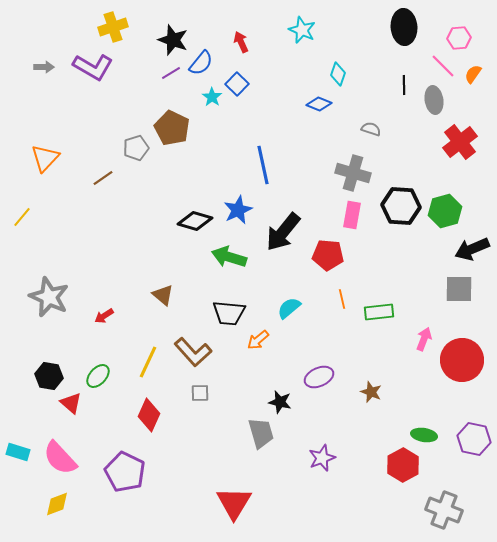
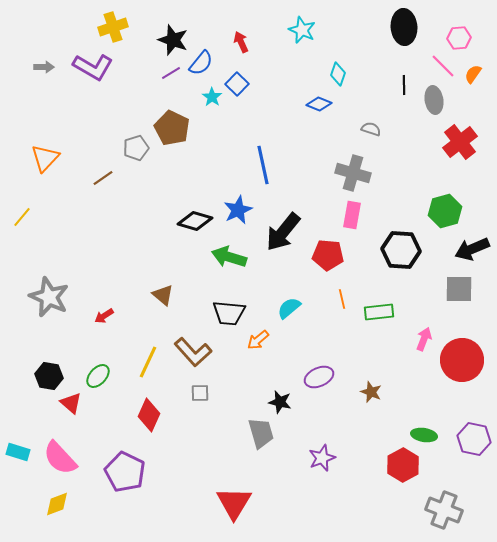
black hexagon at (401, 206): moved 44 px down
